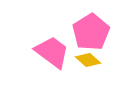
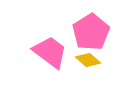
pink trapezoid: moved 2 px left
